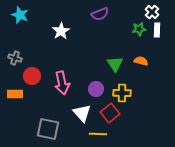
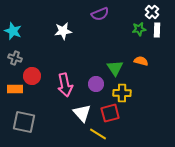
cyan star: moved 7 px left, 16 px down
white star: moved 2 px right; rotated 24 degrees clockwise
green triangle: moved 4 px down
pink arrow: moved 3 px right, 2 px down
purple circle: moved 5 px up
orange rectangle: moved 5 px up
red square: rotated 24 degrees clockwise
gray square: moved 24 px left, 7 px up
yellow line: rotated 30 degrees clockwise
